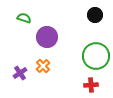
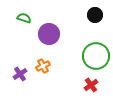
purple circle: moved 2 px right, 3 px up
orange cross: rotated 16 degrees clockwise
purple cross: moved 1 px down
red cross: rotated 32 degrees counterclockwise
